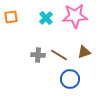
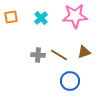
cyan cross: moved 5 px left
blue circle: moved 2 px down
